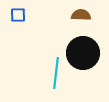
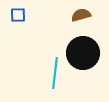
brown semicircle: rotated 18 degrees counterclockwise
cyan line: moved 1 px left
